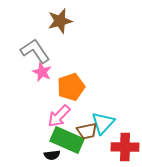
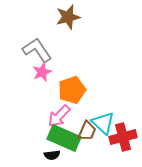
brown star: moved 8 px right, 4 px up
gray L-shape: moved 2 px right, 1 px up
pink star: rotated 24 degrees clockwise
orange pentagon: moved 1 px right, 3 px down
cyan triangle: rotated 30 degrees counterclockwise
brown trapezoid: rotated 55 degrees counterclockwise
green rectangle: moved 3 px left, 2 px up
red cross: moved 2 px left, 10 px up; rotated 16 degrees counterclockwise
